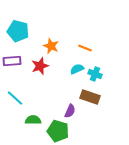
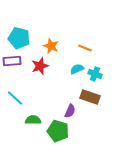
cyan pentagon: moved 1 px right, 7 px down
